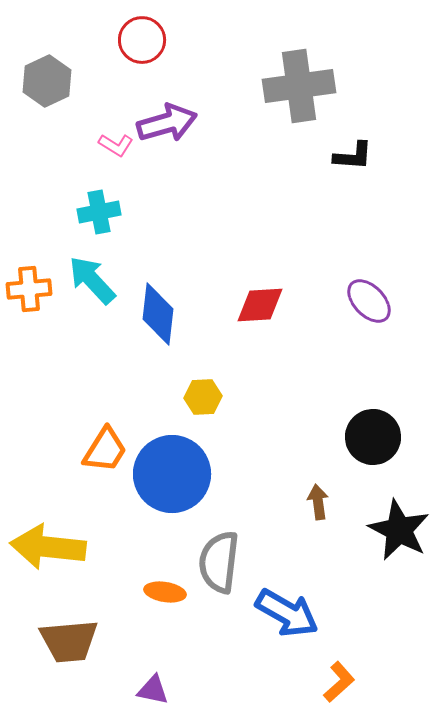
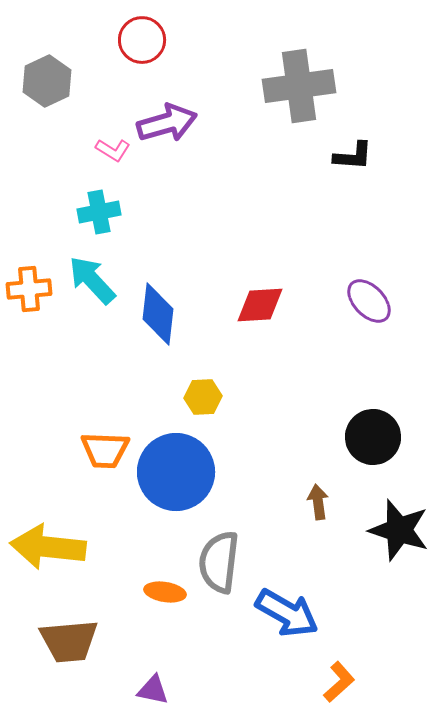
pink L-shape: moved 3 px left, 5 px down
orange trapezoid: rotated 60 degrees clockwise
blue circle: moved 4 px right, 2 px up
black star: rotated 10 degrees counterclockwise
